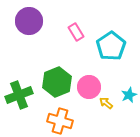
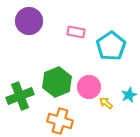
pink rectangle: rotated 48 degrees counterclockwise
green cross: moved 1 px right, 1 px down
